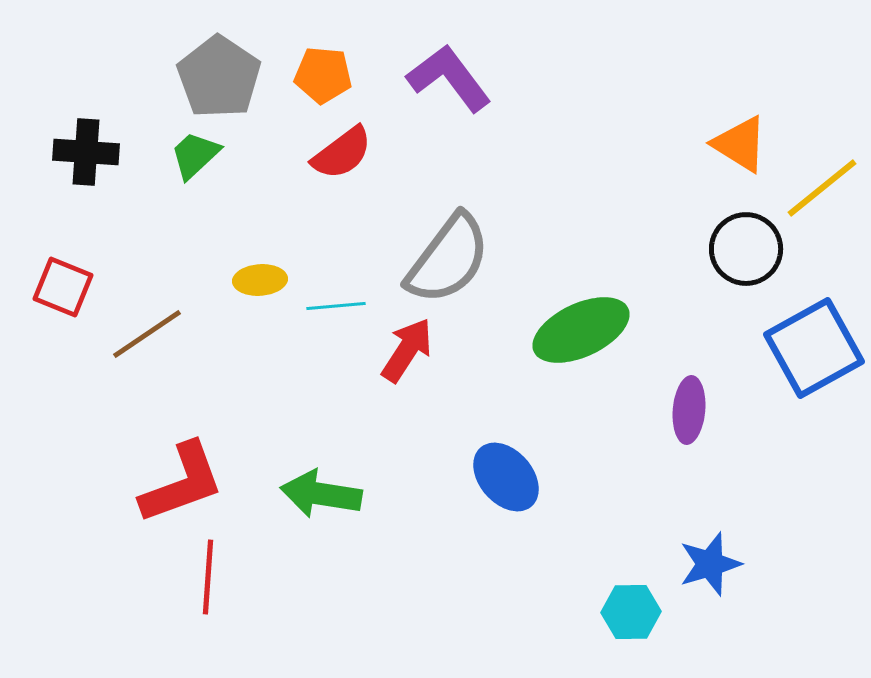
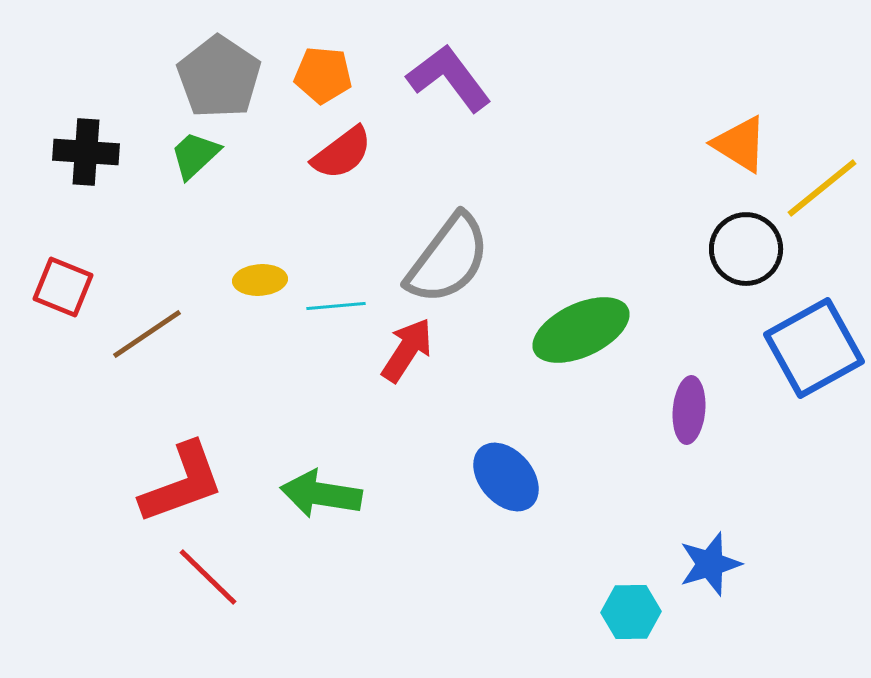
red line: rotated 50 degrees counterclockwise
